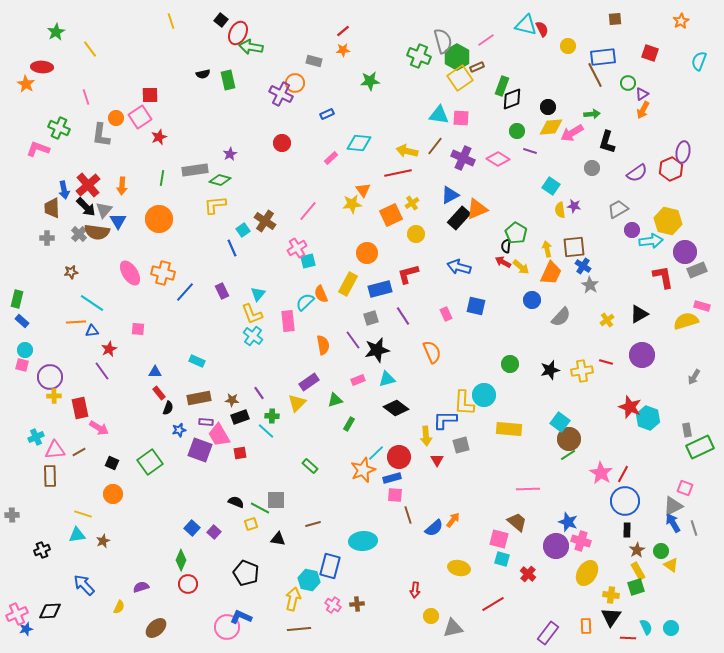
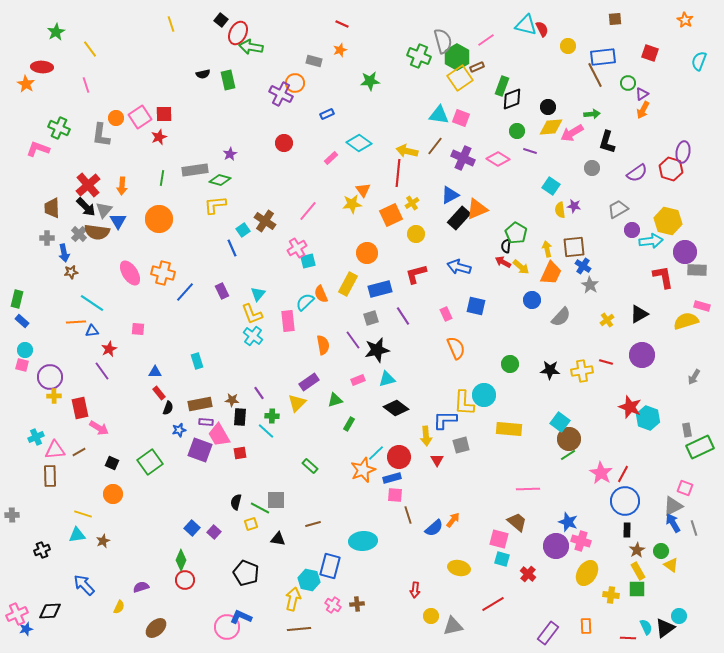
yellow line at (171, 21): moved 3 px down
orange star at (681, 21): moved 4 px right, 1 px up; rotated 14 degrees counterclockwise
red line at (343, 31): moved 1 px left, 7 px up; rotated 64 degrees clockwise
orange star at (343, 50): moved 3 px left; rotated 16 degrees counterclockwise
red square at (150, 95): moved 14 px right, 19 px down
pink line at (86, 97): moved 12 px up
pink square at (461, 118): rotated 18 degrees clockwise
red circle at (282, 143): moved 2 px right
cyan diamond at (359, 143): rotated 30 degrees clockwise
red hexagon at (671, 169): rotated 20 degrees counterclockwise
red line at (398, 173): rotated 72 degrees counterclockwise
blue arrow at (64, 190): moved 63 px down
gray rectangle at (697, 270): rotated 24 degrees clockwise
red L-shape at (408, 274): moved 8 px right
orange semicircle at (432, 352): moved 24 px right, 4 px up
cyan rectangle at (197, 361): rotated 49 degrees clockwise
black star at (550, 370): rotated 18 degrees clockwise
brown rectangle at (199, 398): moved 1 px right, 6 px down
black rectangle at (240, 417): rotated 66 degrees counterclockwise
black semicircle at (236, 502): rotated 98 degrees counterclockwise
red circle at (188, 584): moved 3 px left, 4 px up
green square at (636, 587): moved 1 px right, 2 px down; rotated 18 degrees clockwise
black triangle at (611, 617): moved 54 px right, 11 px down; rotated 20 degrees clockwise
gray triangle at (453, 628): moved 2 px up
cyan circle at (671, 628): moved 8 px right, 12 px up
